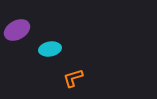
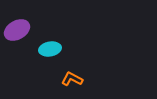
orange L-shape: moved 1 px left, 1 px down; rotated 45 degrees clockwise
